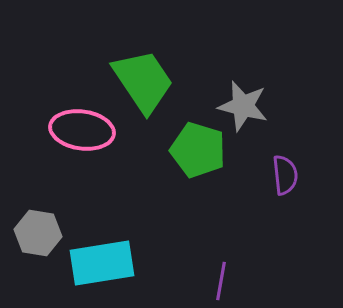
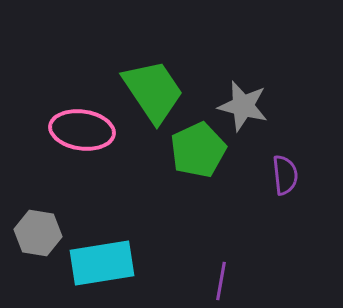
green trapezoid: moved 10 px right, 10 px down
green pentagon: rotated 30 degrees clockwise
